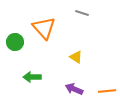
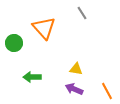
gray line: rotated 40 degrees clockwise
green circle: moved 1 px left, 1 px down
yellow triangle: moved 12 px down; rotated 24 degrees counterclockwise
orange line: rotated 66 degrees clockwise
